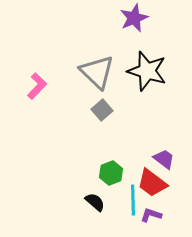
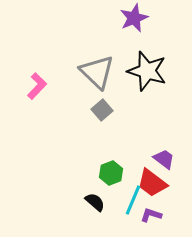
cyan line: rotated 24 degrees clockwise
